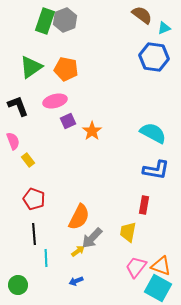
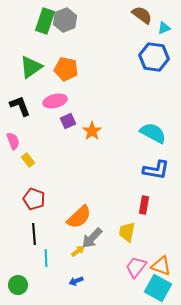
black L-shape: moved 2 px right
orange semicircle: rotated 20 degrees clockwise
yellow trapezoid: moved 1 px left
